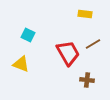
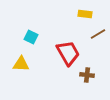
cyan square: moved 3 px right, 2 px down
brown line: moved 5 px right, 10 px up
yellow triangle: rotated 18 degrees counterclockwise
brown cross: moved 5 px up
